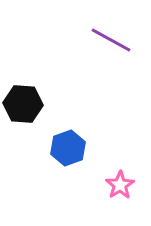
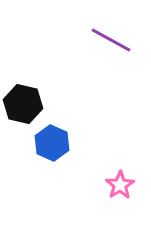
black hexagon: rotated 9 degrees clockwise
blue hexagon: moved 16 px left, 5 px up; rotated 16 degrees counterclockwise
